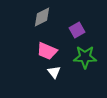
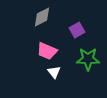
green star: moved 3 px right, 2 px down
